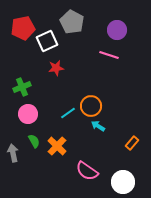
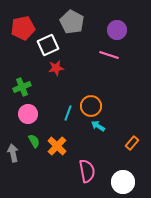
white square: moved 1 px right, 4 px down
cyan line: rotated 35 degrees counterclockwise
pink semicircle: rotated 135 degrees counterclockwise
